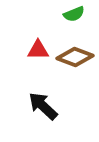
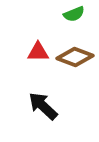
red triangle: moved 2 px down
